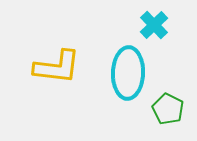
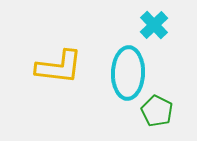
yellow L-shape: moved 2 px right
green pentagon: moved 11 px left, 2 px down
